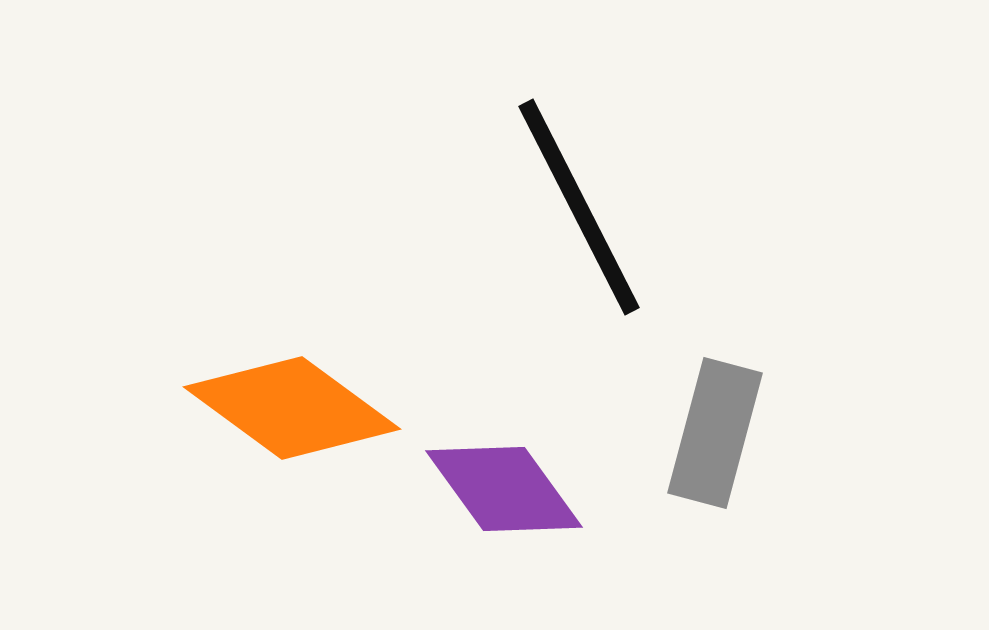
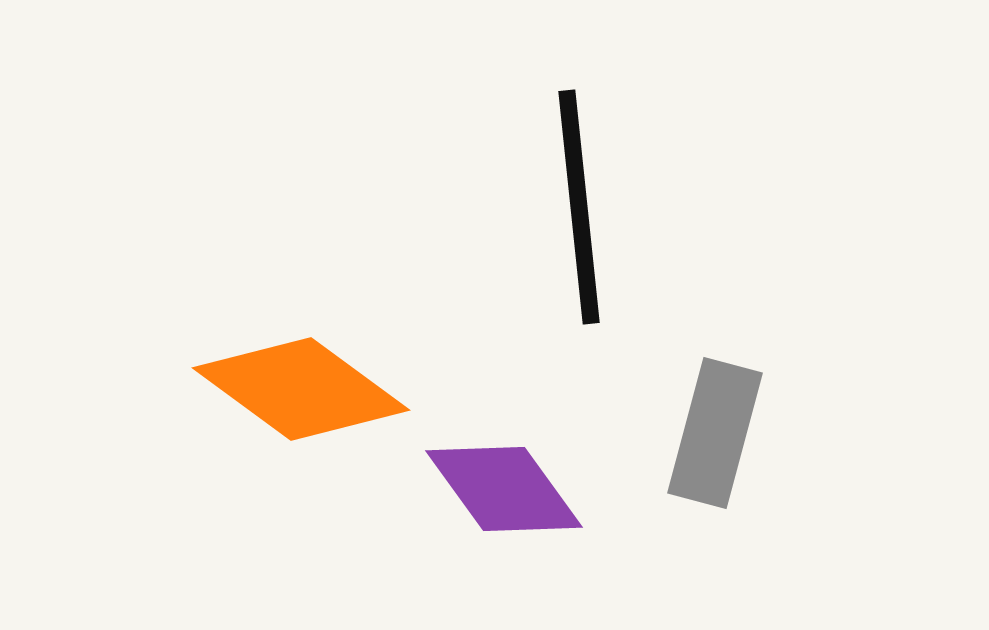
black line: rotated 21 degrees clockwise
orange diamond: moved 9 px right, 19 px up
